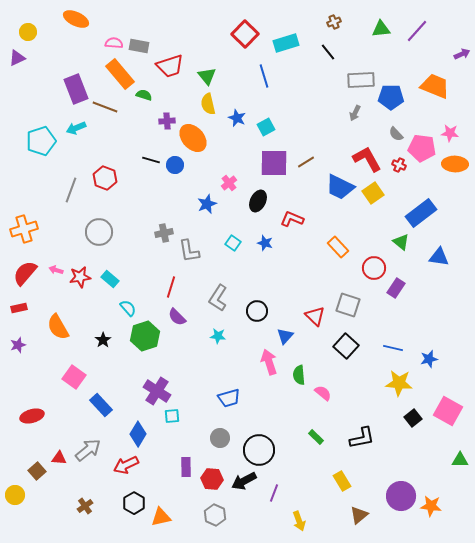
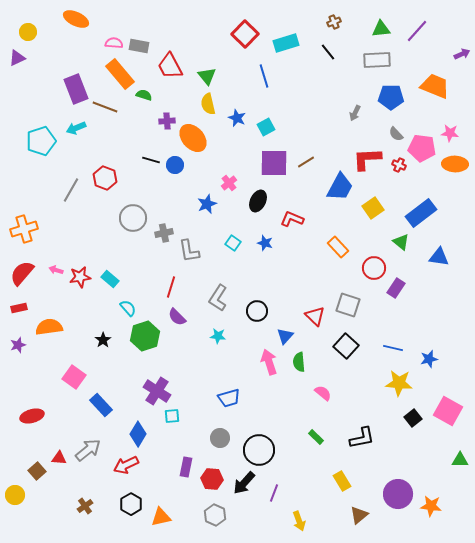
red trapezoid at (170, 66): rotated 80 degrees clockwise
gray rectangle at (361, 80): moved 16 px right, 20 px up
red L-shape at (367, 159): rotated 64 degrees counterclockwise
blue trapezoid at (340, 187): rotated 88 degrees counterclockwise
gray line at (71, 190): rotated 10 degrees clockwise
yellow square at (373, 193): moved 15 px down
gray circle at (99, 232): moved 34 px right, 14 px up
red semicircle at (25, 273): moved 3 px left
orange semicircle at (58, 327): moved 9 px left; rotated 112 degrees clockwise
green semicircle at (299, 375): moved 13 px up
purple rectangle at (186, 467): rotated 12 degrees clockwise
black arrow at (244, 481): moved 2 px down; rotated 20 degrees counterclockwise
purple circle at (401, 496): moved 3 px left, 2 px up
black hexagon at (134, 503): moved 3 px left, 1 px down
